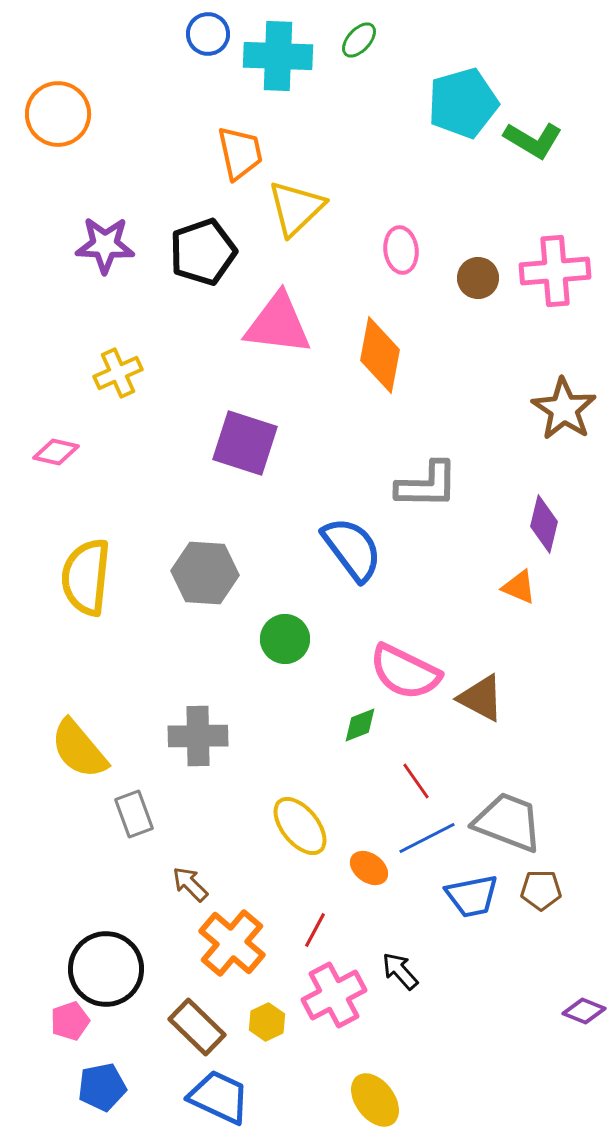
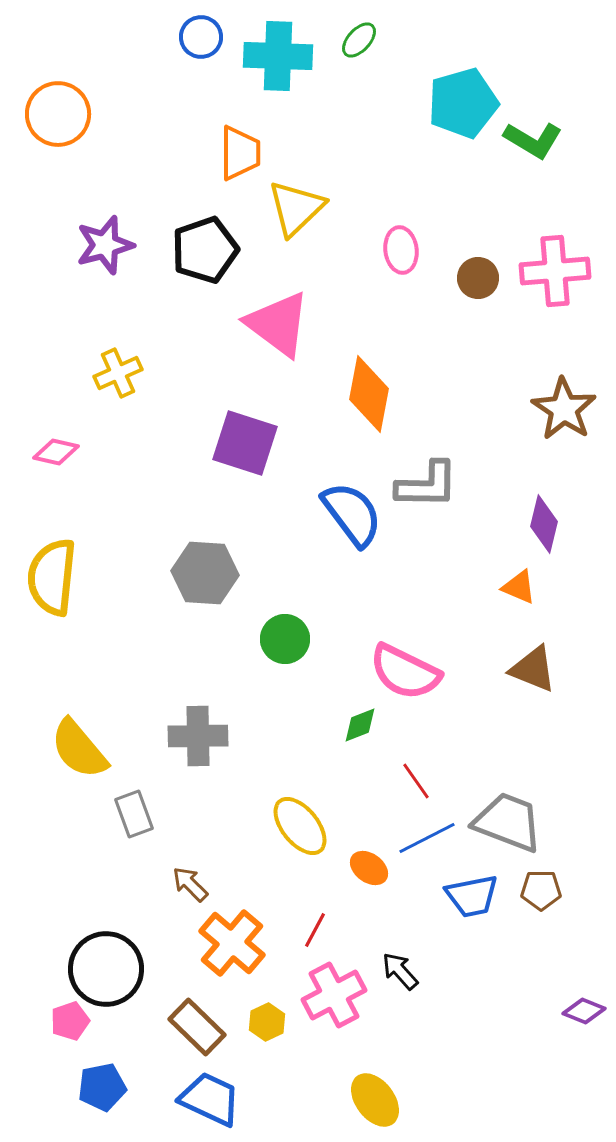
blue circle at (208, 34): moved 7 px left, 3 px down
orange trapezoid at (240, 153): rotated 12 degrees clockwise
purple star at (105, 245): rotated 18 degrees counterclockwise
black pentagon at (203, 252): moved 2 px right, 2 px up
pink triangle at (278, 324): rotated 30 degrees clockwise
orange diamond at (380, 355): moved 11 px left, 39 px down
blue semicircle at (352, 549): moved 35 px up
yellow semicircle at (86, 577): moved 34 px left
brown triangle at (481, 698): moved 52 px right, 29 px up; rotated 6 degrees counterclockwise
blue trapezoid at (219, 1097): moved 9 px left, 2 px down
